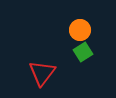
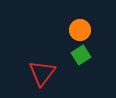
green square: moved 2 px left, 3 px down
